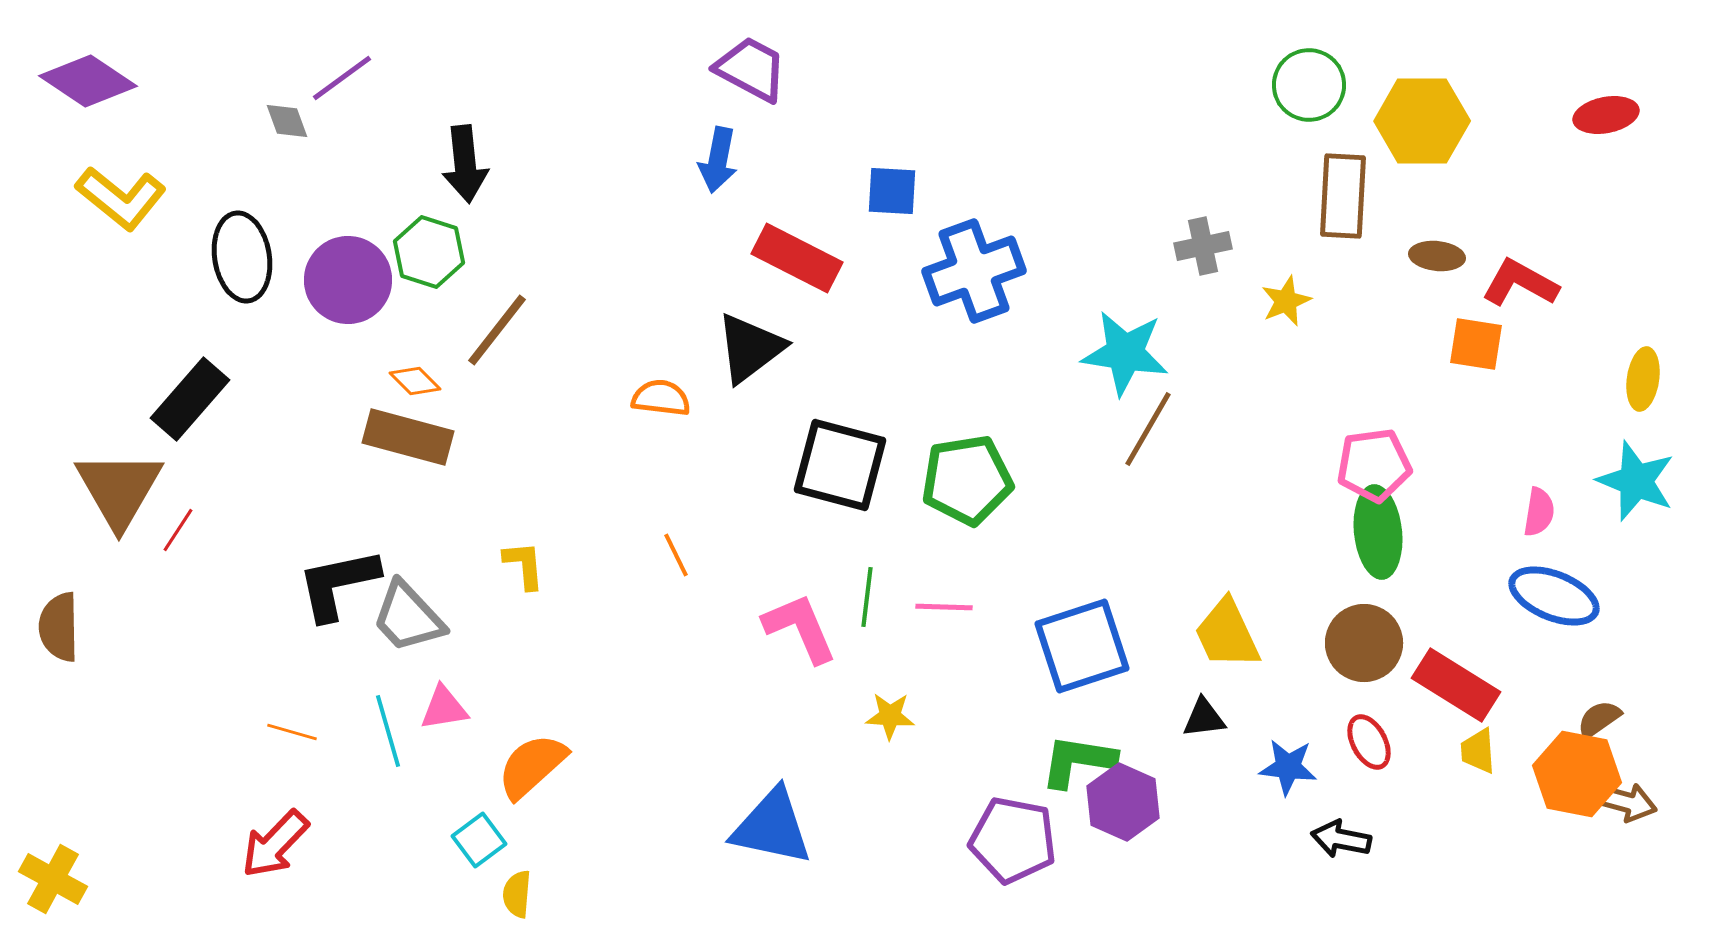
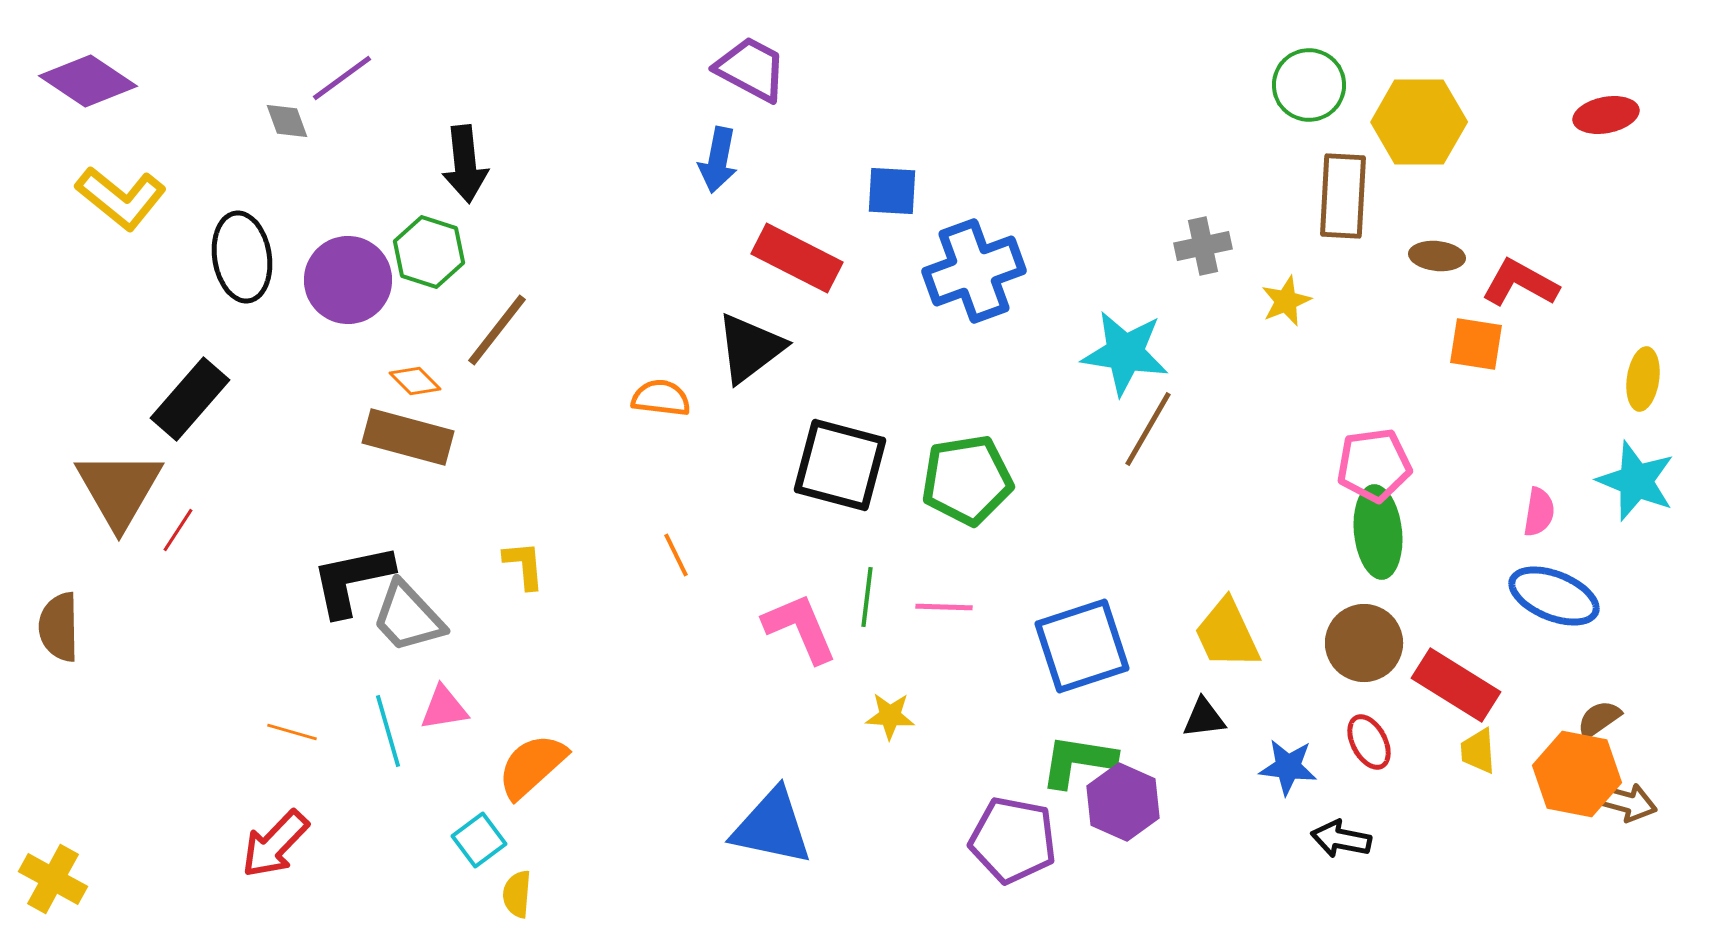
yellow hexagon at (1422, 121): moved 3 px left, 1 px down
black L-shape at (338, 584): moved 14 px right, 4 px up
